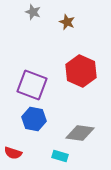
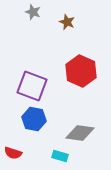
purple square: moved 1 px down
